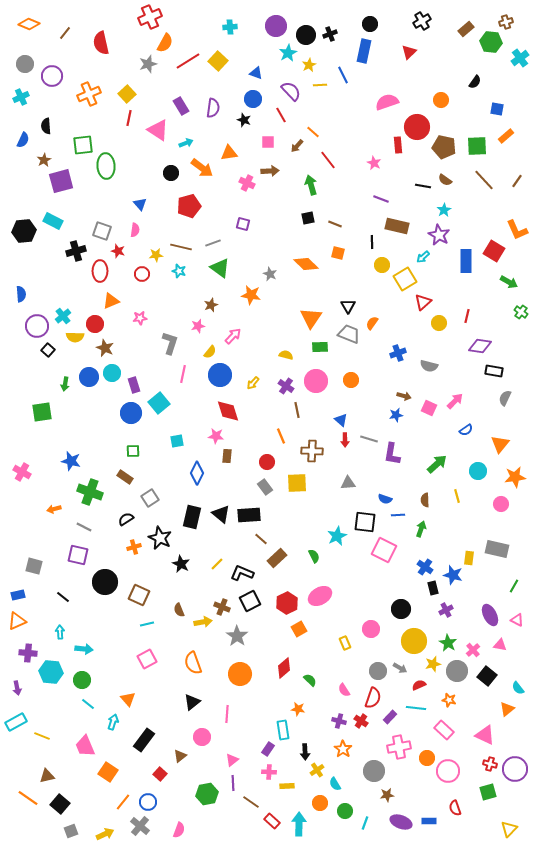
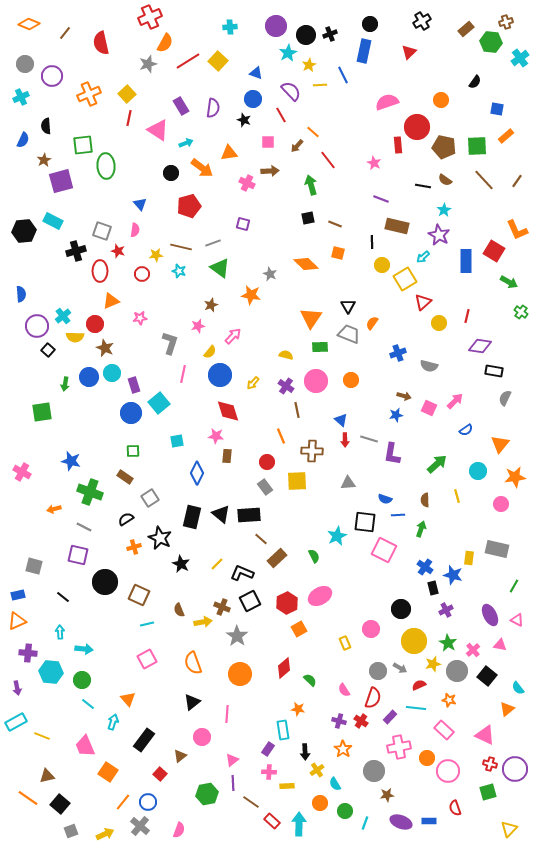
yellow square at (297, 483): moved 2 px up
